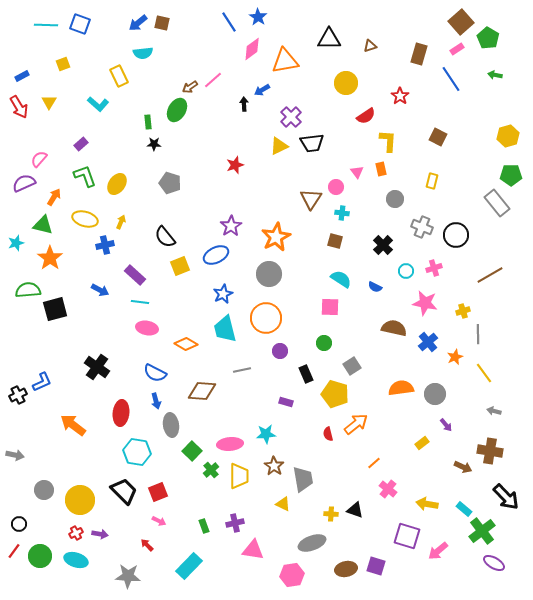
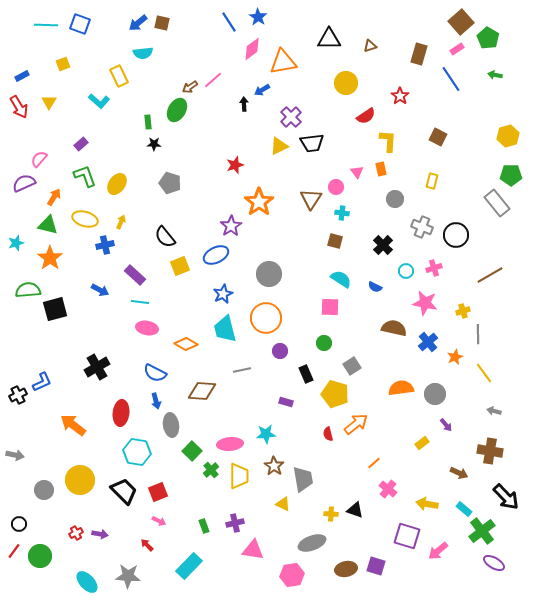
orange triangle at (285, 61): moved 2 px left, 1 px down
cyan L-shape at (98, 104): moved 1 px right, 3 px up
green triangle at (43, 225): moved 5 px right
orange star at (276, 237): moved 17 px left, 35 px up; rotated 8 degrees counterclockwise
black cross at (97, 367): rotated 25 degrees clockwise
brown arrow at (463, 467): moved 4 px left, 6 px down
yellow circle at (80, 500): moved 20 px up
cyan ellipse at (76, 560): moved 11 px right, 22 px down; rotated 30 degrees clockwise
